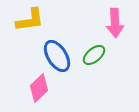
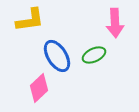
green ellipse: rotated 15 degrees clockwise
